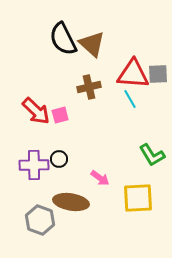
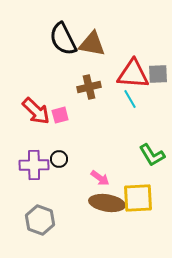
brown triangle: rotated 32 degrees counterclockwise
brown ellipse: moved 36 px right, 1 px down
